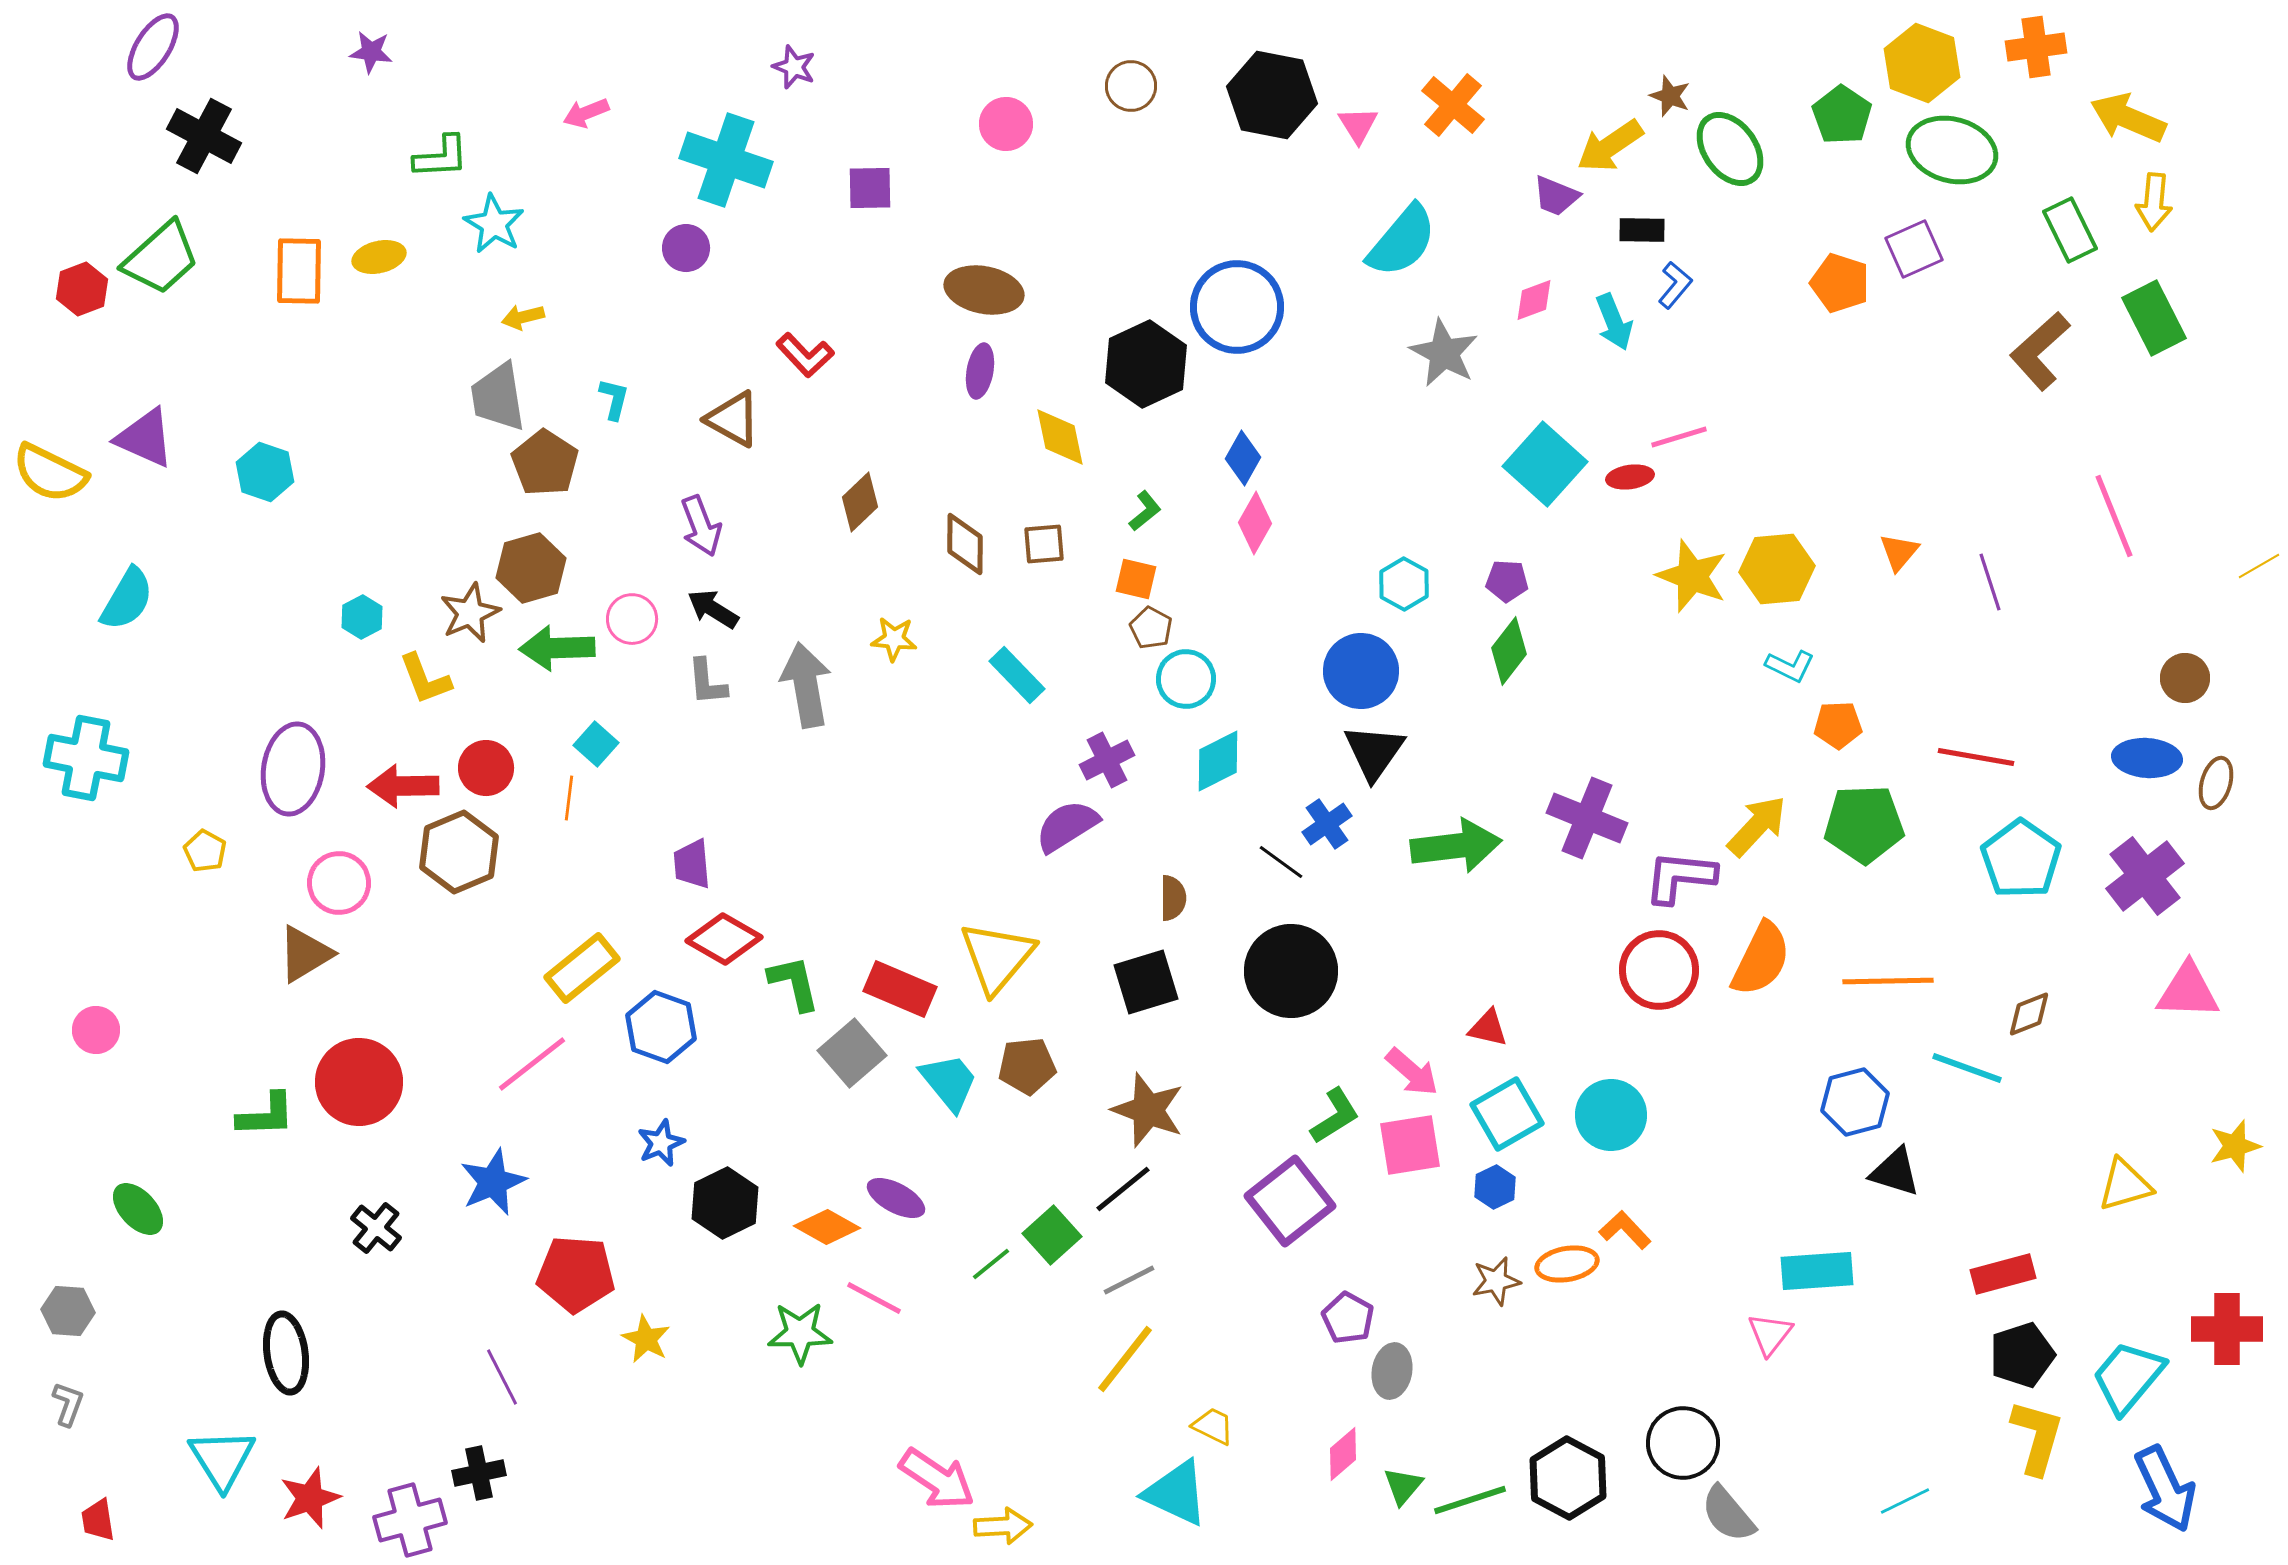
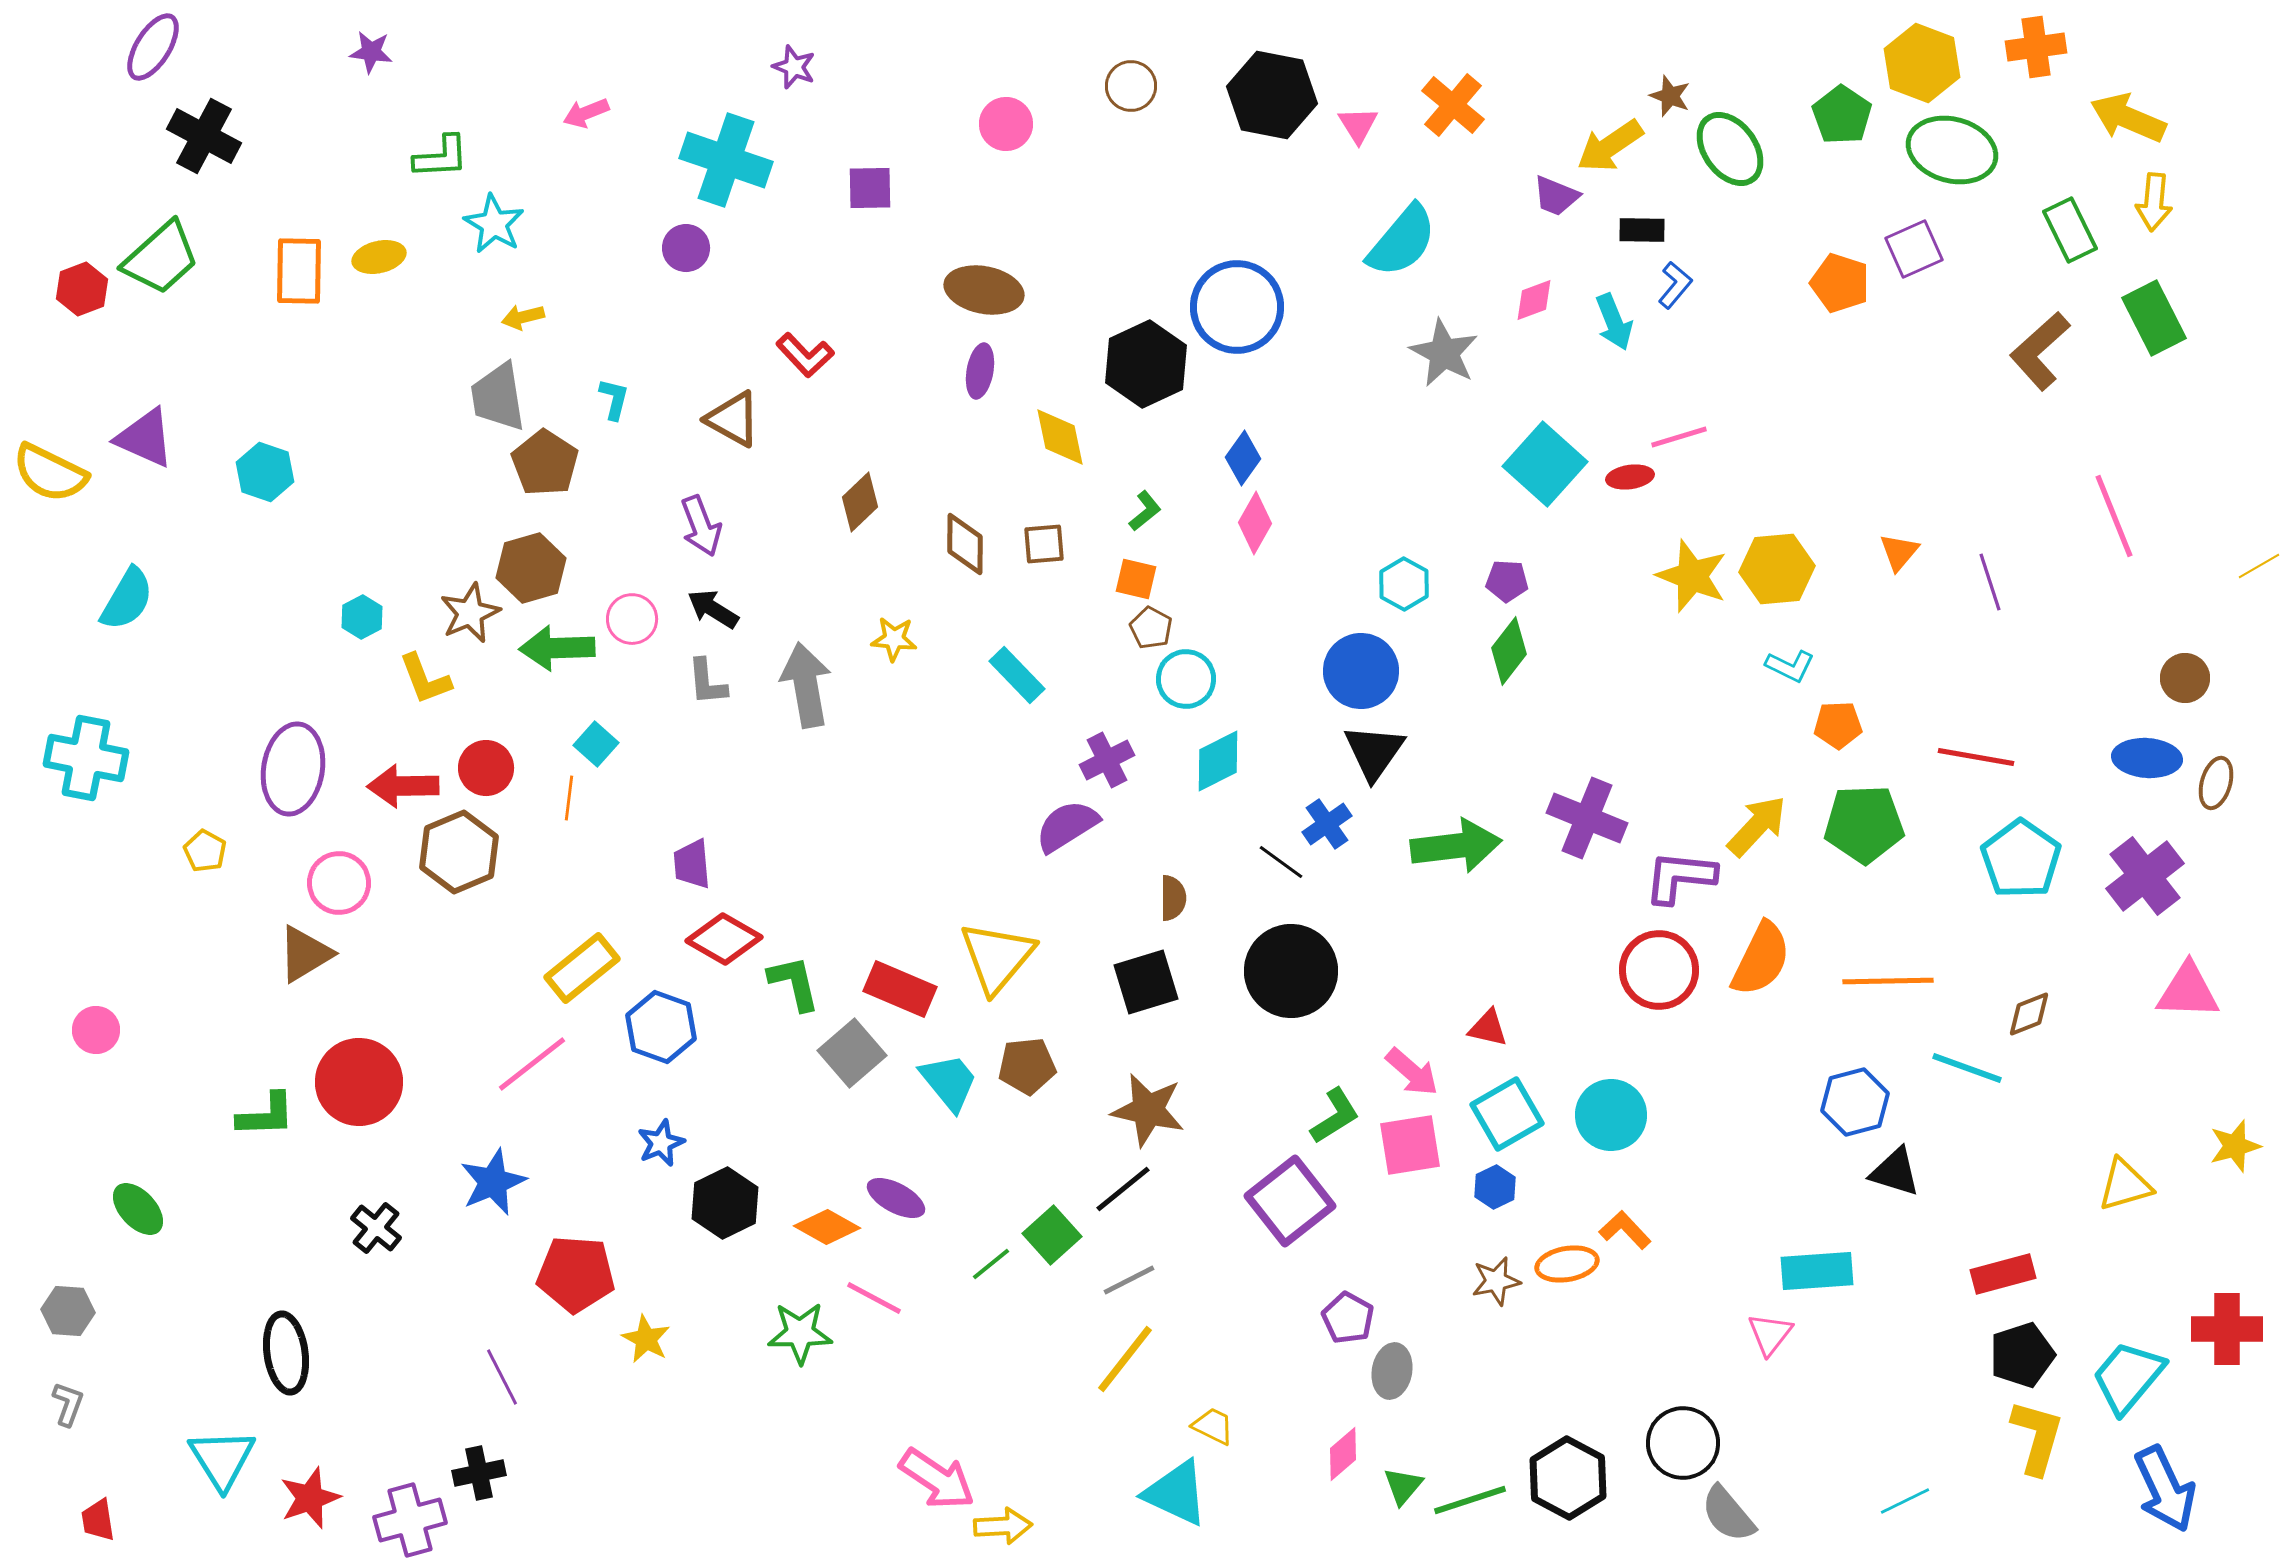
blue diamond at (1243, 458): rotated 6 degrees clockwise
brown star at (1148, 1110): rotated 8 degrees counterclockwise
